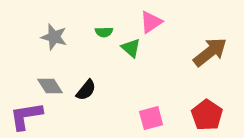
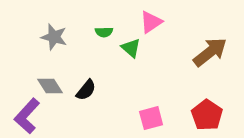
purple L-shape: moved 1 px right; rotated 39 degrees counterclockwise
